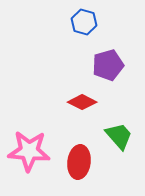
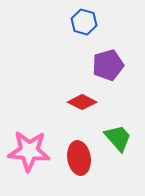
green trapezoid: moved 1 px left, 2 px down
red ellipse: moved 4 px up; rotated 16 degrees counterclockwise
